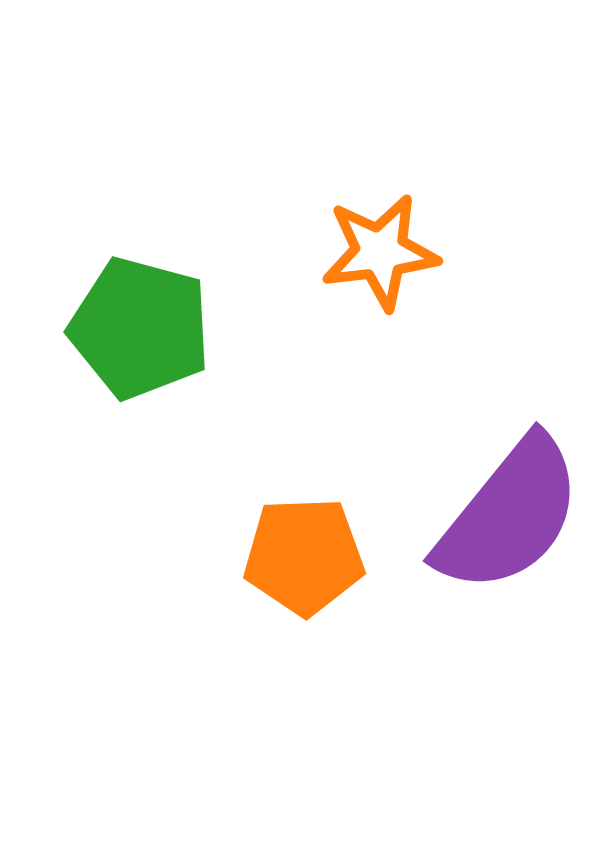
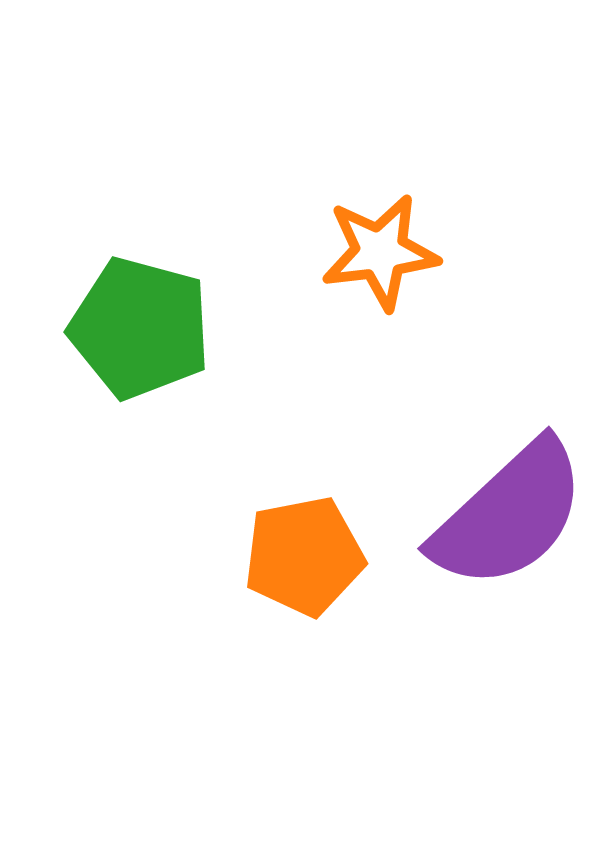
purple semicircle: rotated 8 degrees clockwise
orange pentagon: rotated 9 degrees counterclockwise
